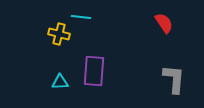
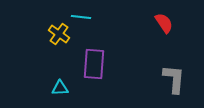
yellow cross: rotated 20 degrees clockwise
purple rectangle: moved 7 px up
cyan triangle: moved 6 px down
